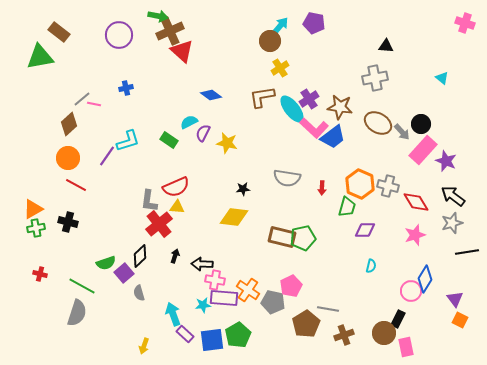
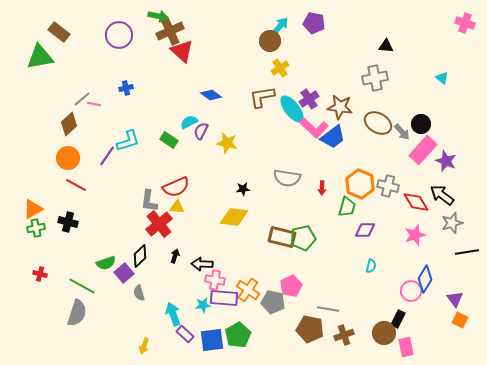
purple semicircle at (203, 133): moved 2 px left, 2 px up
black arrow at (453, 196): moved 11 px left, 1 px up
brown pentagon at (306, 324): moved 4 px right, 5 px down; rotated 28 degrees counterclockwise
